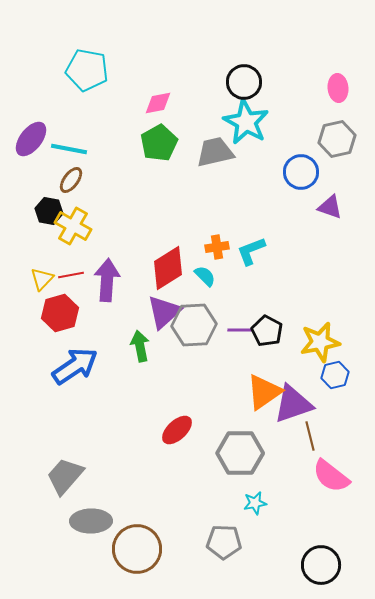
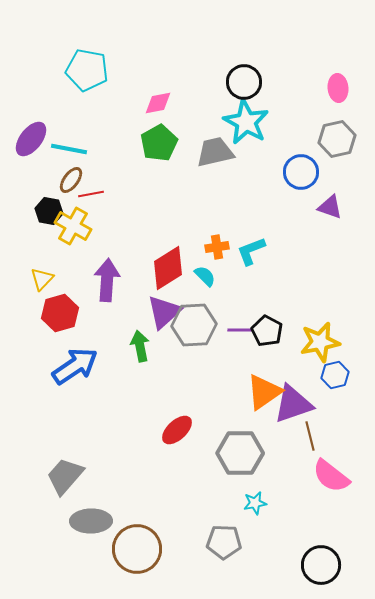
red line at (71, 275): moved 20 px right, 81 px up
